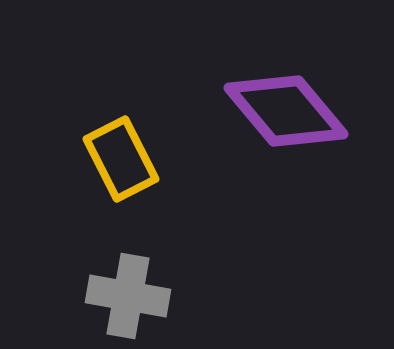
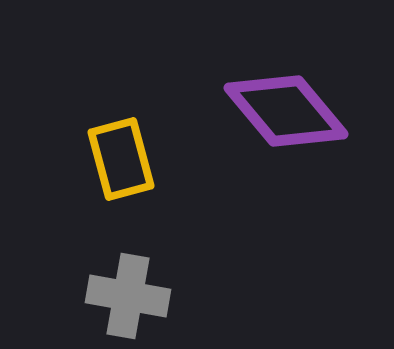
yellow rectangle: rotated 12 degrees clockwise
